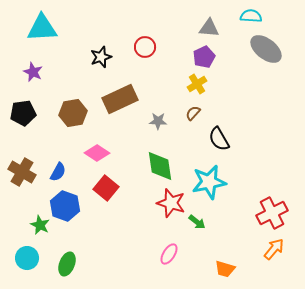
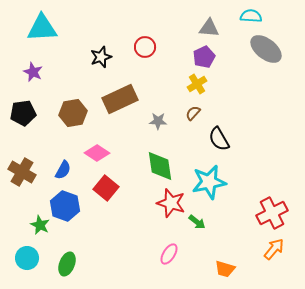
blue semicircle: moved 5 px right, 2 px up
